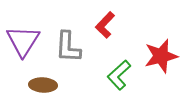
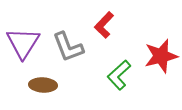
red L-shape: moved 1 px left
purple triangle: moved 2 px down
gray L-shape: rotated 24 degrees counterclockwise
